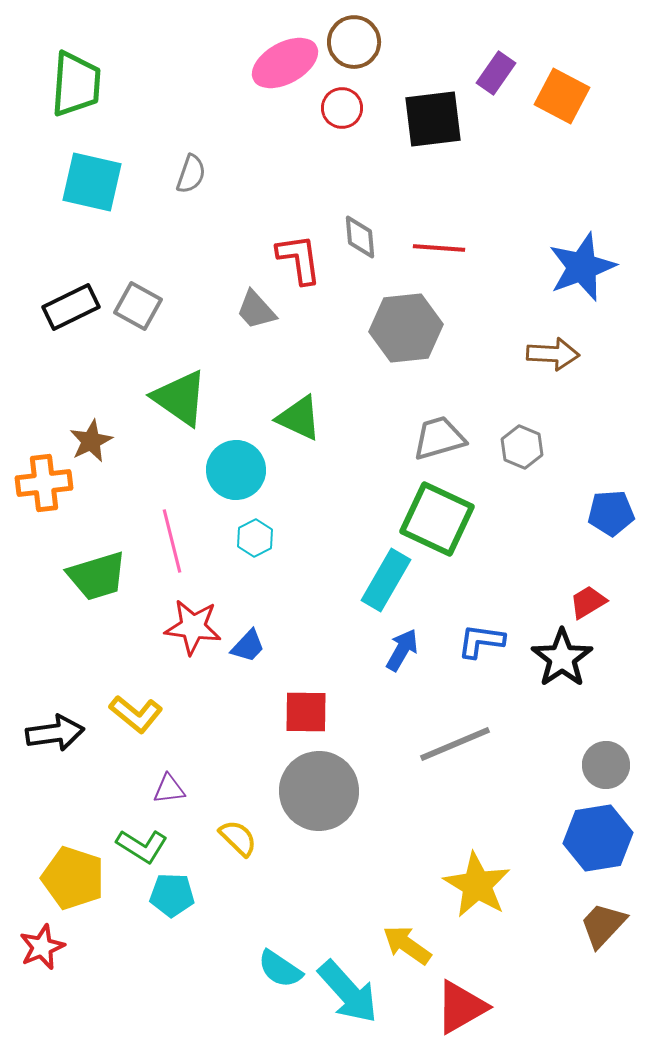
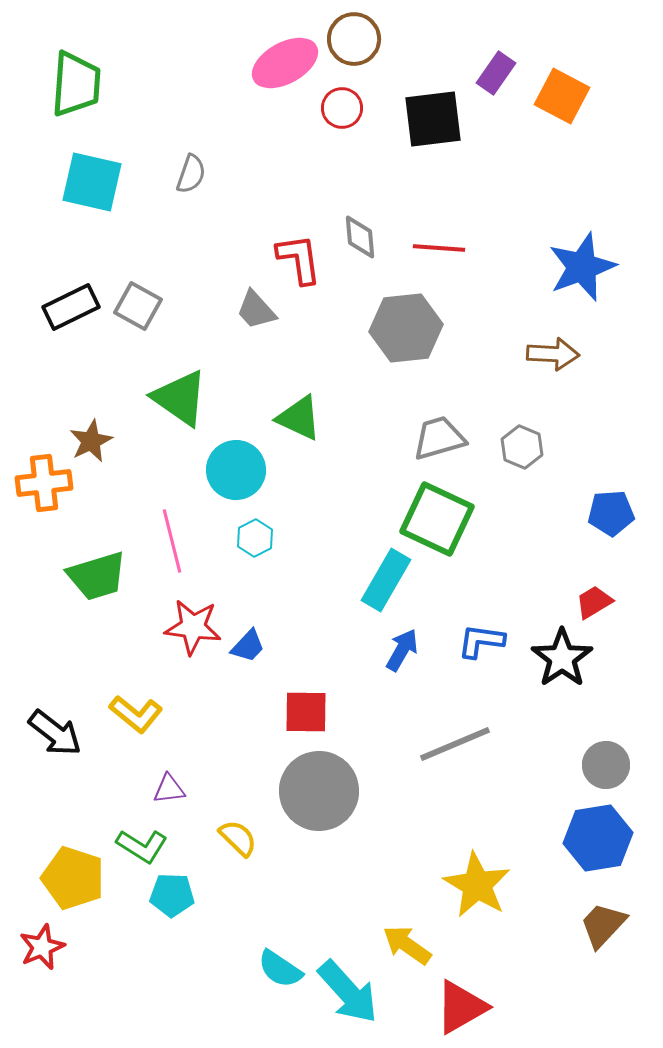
brown circle at (354, 42): moved 3 px up
red trapezoid at (588, 602): moved 6 px right
black arrow at (55, 733): rotated 46 degrees clockwise
